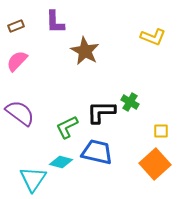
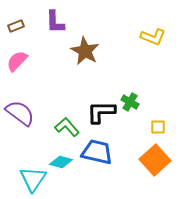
green L-shape: rotated 75 degrees clockwise
yellow square: moved 3 px left, 4 px up
orange square: moved 4 px up
